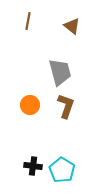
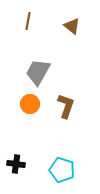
gray trapezoid: moved 22 px left; rotated 136 degrees counterclockwise
orange circle: moved 1 px up
black cross: moved 17 px left, 2 px up
cyan pentagon: rotated 15 degrees counterclockwise
